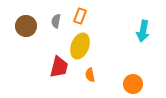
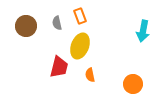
orange rectangle: rotated 42 degrees counterclockwise
gray semicircle: moved 1 px right, 2 px down; rotated 24 degrees counterclockwise
